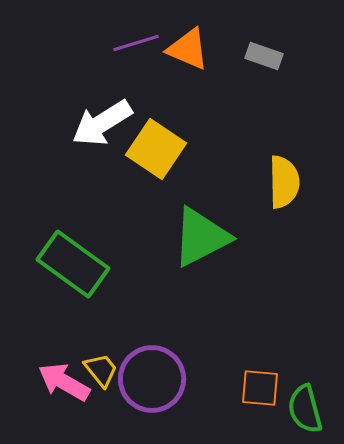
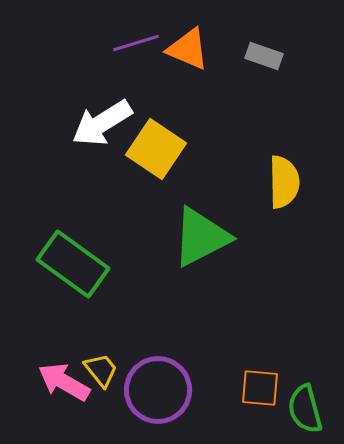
purple circle: moved 6 px right, 11 px down
